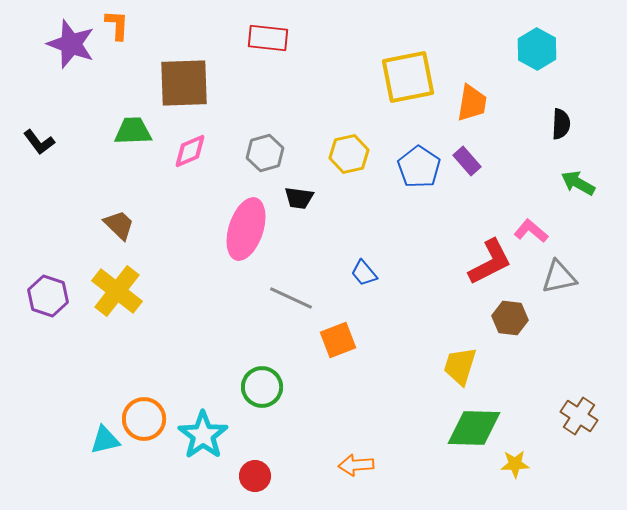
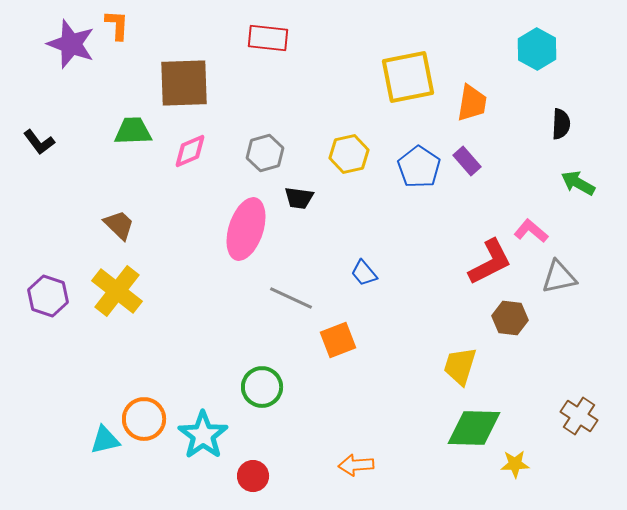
red circle: moved 2 px left
